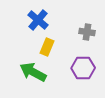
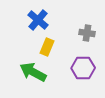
gray cross: moved 1 px down
